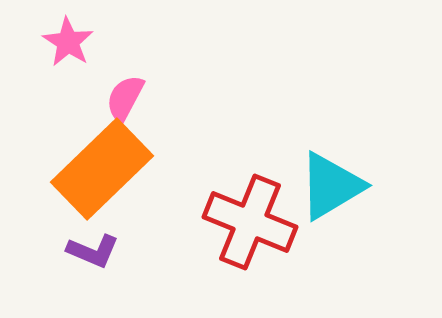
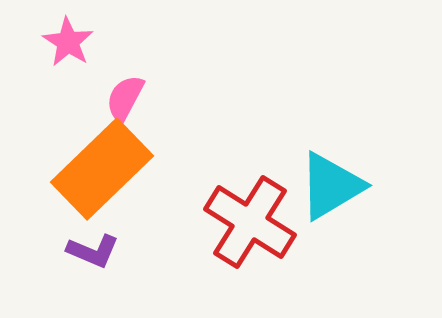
red cross: rotated 10 degrees clockwise
